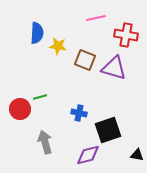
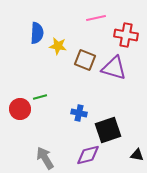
gray arrow: moved 16 px down; rotated 15 degrees counterclockwise
